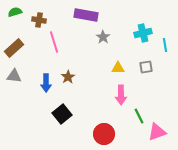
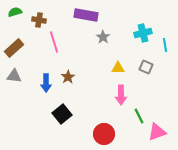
gray square: rotated 32 degrees clockwise
